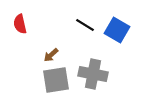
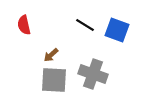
red semicircle: moved 4 px right, 1 px down
blue square: rotated 10 degrees counterclockwise
gray cross: rotated 8 degrees clockwise
gray square: moved 2 px left; rotated 12 degrees clockwise
